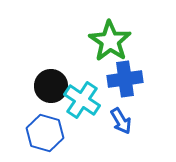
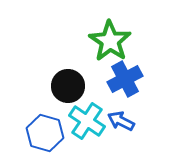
blue cross: rotated 20 degrees counterclockwise
black circle: moved 17 px right
cyan cross: moved 5 px right, 21 px down
blue arrow: rotated 148 degrees clockwise
